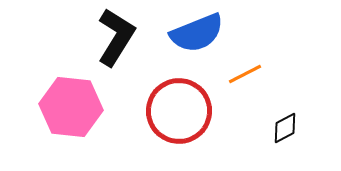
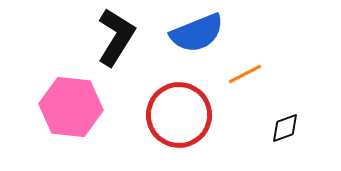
red circle: moved 4 px down
black diamond: rotated 8 degrees clockwise
